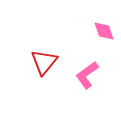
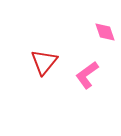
pink diamond: moved 1 px right, 1 px down
